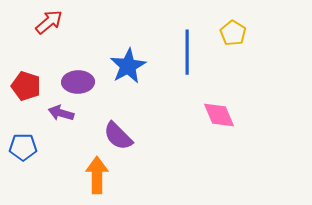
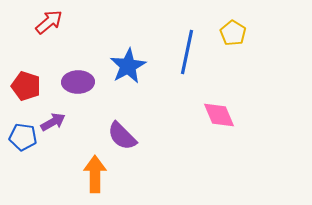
blue line: rotated 12 degrees clockwise
purple arrow: moved 8 px left, 9 px down; rotated 135 degrees clockwise
purple semicircle: moved 4 px right
blue pentagon: moved 10 px up; rotated 8 degrees clockwise
orange arrow: moved 2 px left, 1 px up
